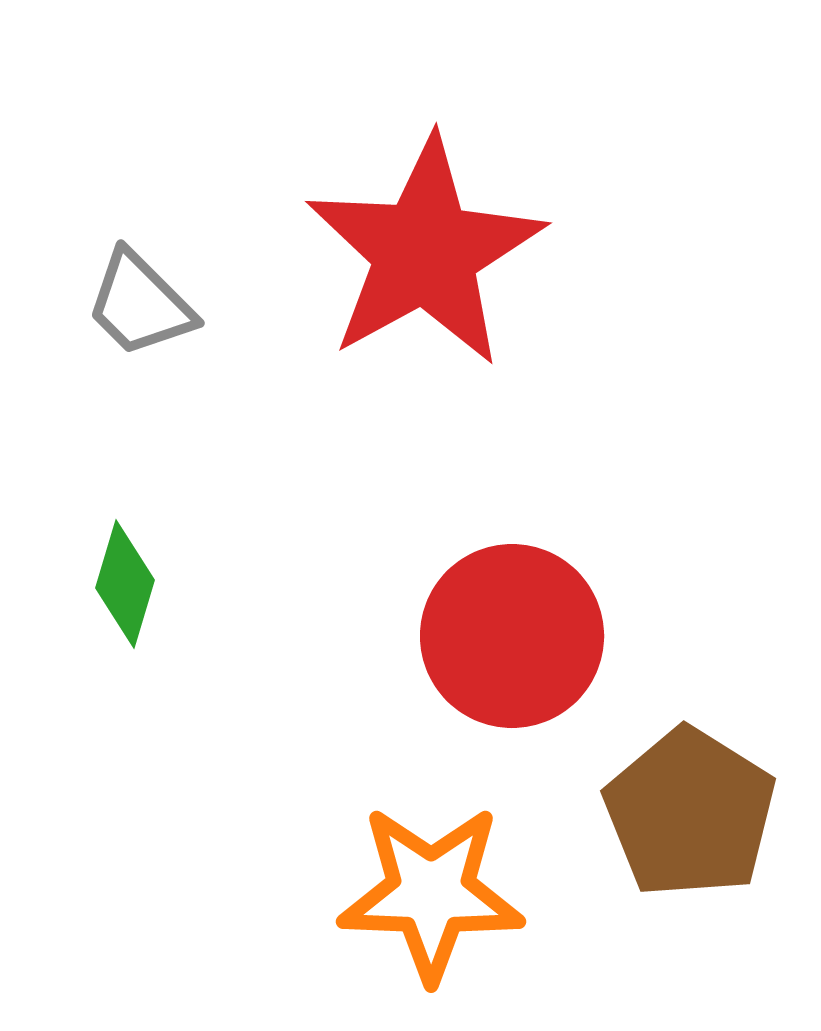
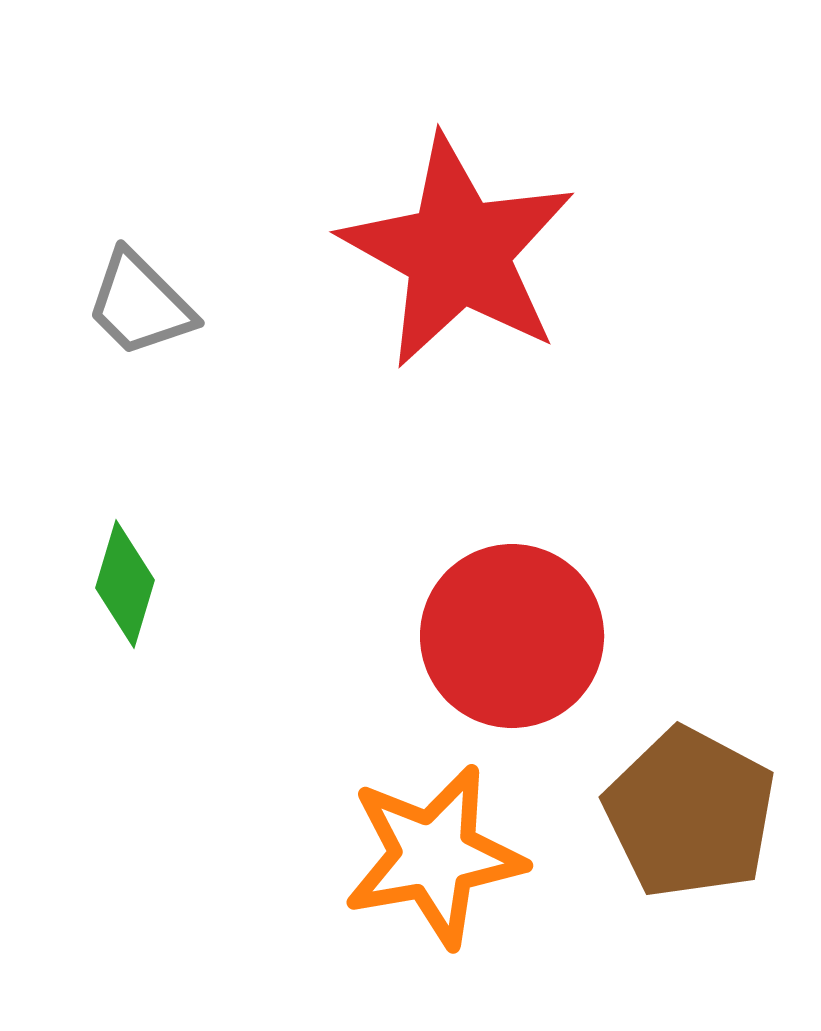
red star: moved 33 px right; rotated 14 degrees counterclockwise
brown pentagon: rotated 4 degrees counterclockwise
orange star: moved 3 px right, 37 px up; rotated 12 degrees counterclockwise
